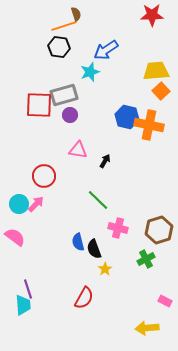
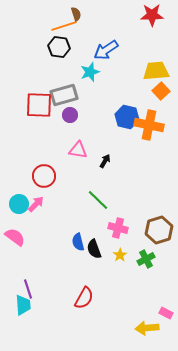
yellow star: moved 15 px right, 14 px up
pink rectangle: moved 1 px right, 12 px down
